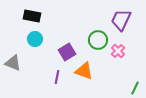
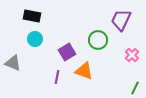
pink cross: moved 14 px right, 4 px down
